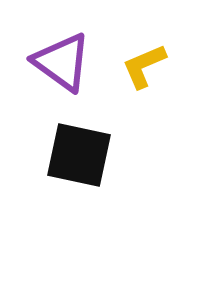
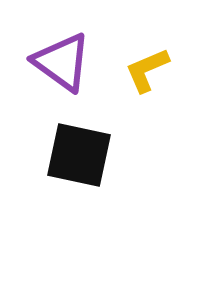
yellow L-shape: moved 3 px right, 4 px down
